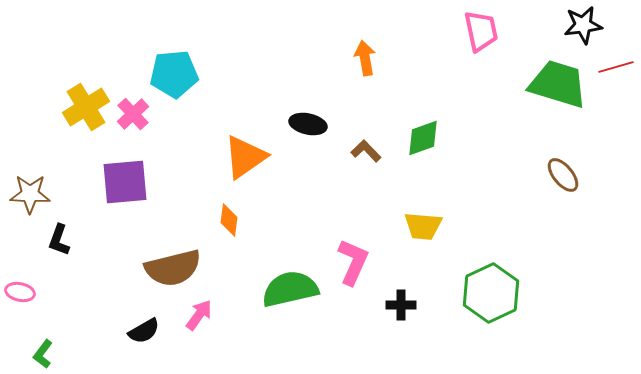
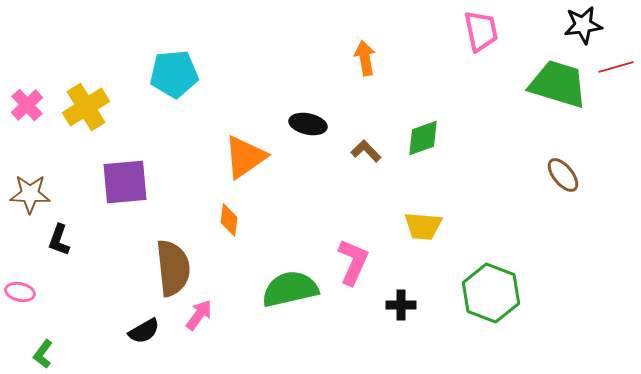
pink cross: moved 106 px left, 9 px up
brown semicircle: rotated 82 degrees counterclockwise
green hexagon: rotated 14 degrees counterclockwise
